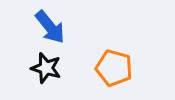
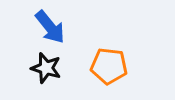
orange pentagon: moved 5 px left, 2 px up; rotated 9 degrees counterclockwise
